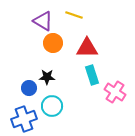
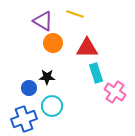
yellow line: moved 1 px right, 1 px up
cyan rectangle: moved 4 px right, 2 px up
